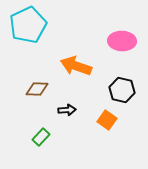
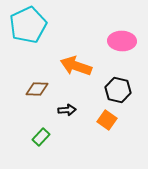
black hexagon: moved 4 px left
